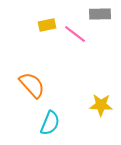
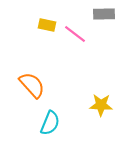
gray rectangle: moved 4 px right
yellow rectangle: rotated 24 degrees clockwise
